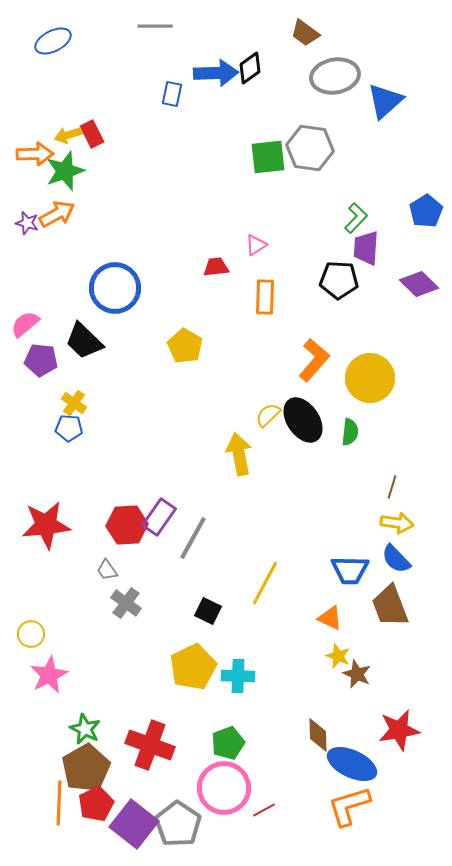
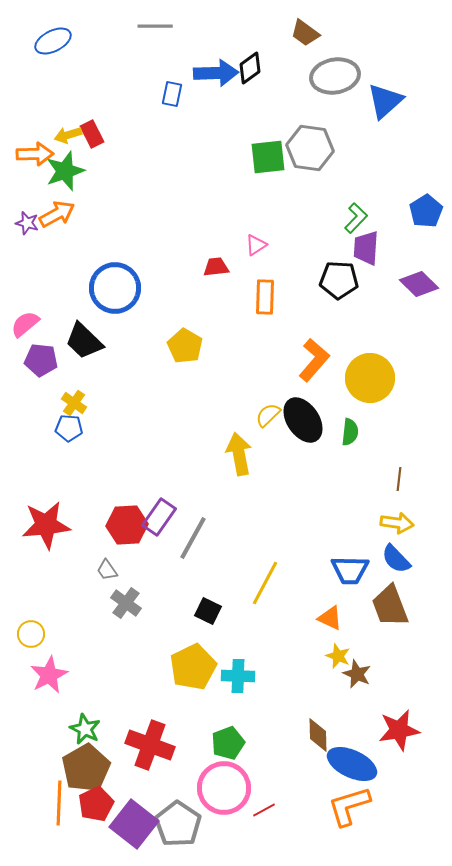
brown line at (392, 487): moved 7 px right, 8 px up; rotated 10 degrees counterclockwise
